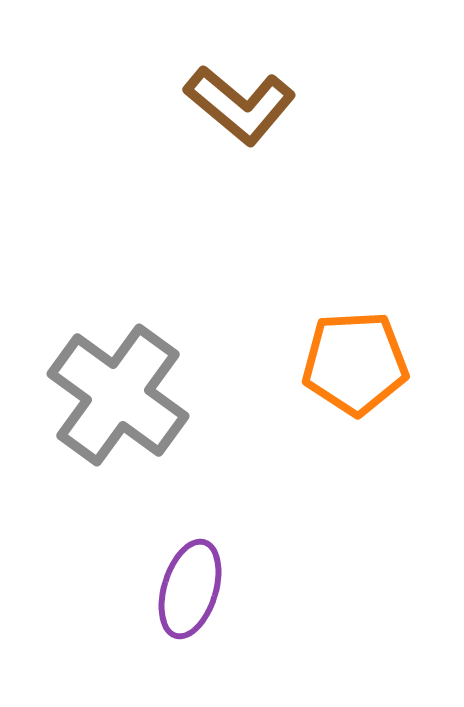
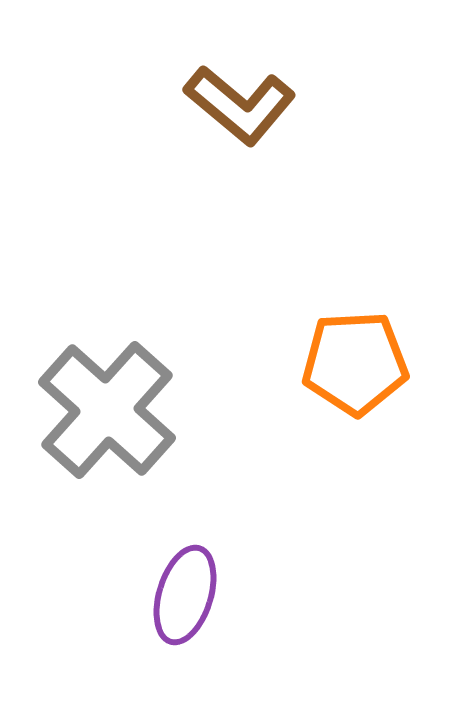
gray cross: moved 11 px left, 15 px down; rotated 6 degrees clockwise
purple ellipse: moved 5 px left, 6 px down
